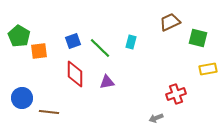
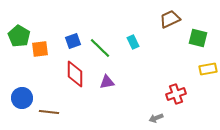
brown trapezoid: moved 3 px up
cyan rectangle: moved 2 px right; rotated 40 degrees counterclockwise
orange square: moved 1 px right, 2 px up
